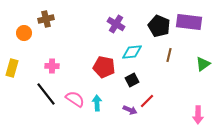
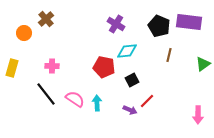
brown cross: rotated 28 degrees counterclockwise
cyan diamond: moved 5 px left, 1 px up
